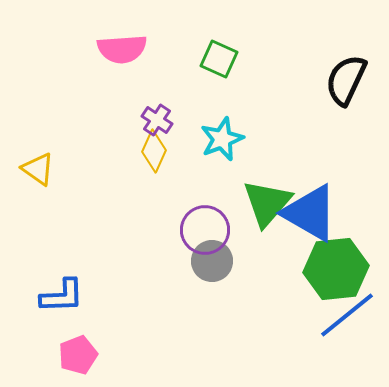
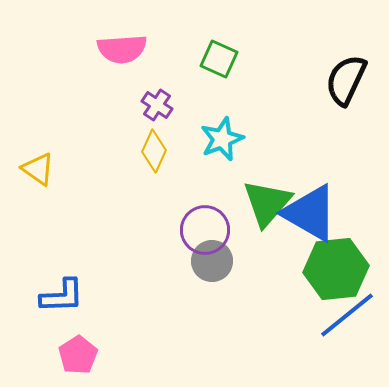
purple cross: moved 15 px up
pink pentagon: rotated 12 degrees counterclockwise
